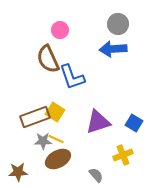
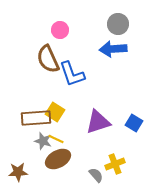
blue L-shape: moved 3 px up
brown rectangle: moved 1 px right, 1 px down; rotated 16 degrees clockwise
gray star: rotated 18 degrees clockwise
yellow cross: moved 8 px left, 9 px down
